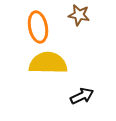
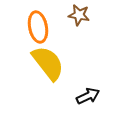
yellow semicircle: rotated 51 degrees clockwise
black arrow: moved 6 px right
